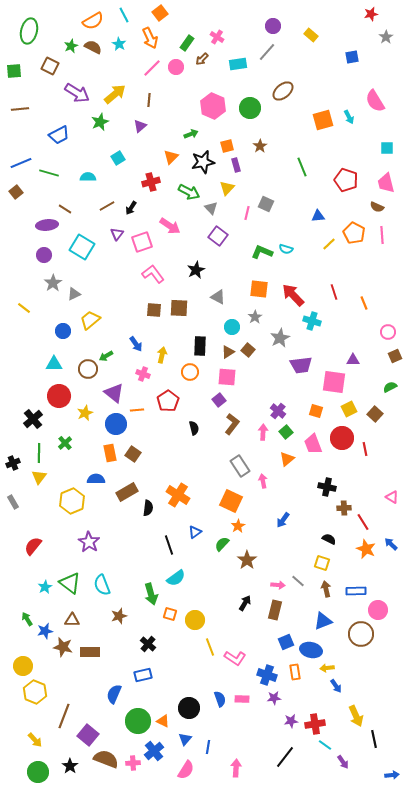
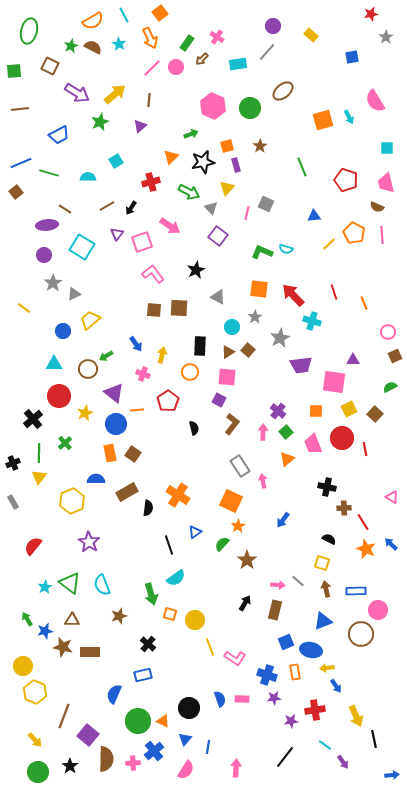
cyan square at (118, 158): moved 2 px left, 3 px down
blue triangle at (318, 216): moved 4 px left
purple square at (219, 400): rotated 24 degrees counterclockwise
orange square at (316, 411): rotated 16 degrees counterclockwise
red cross at (315, 724): moved 14 px up
brown semicircle at (106, 759): rotated 70 degrees clockwise
